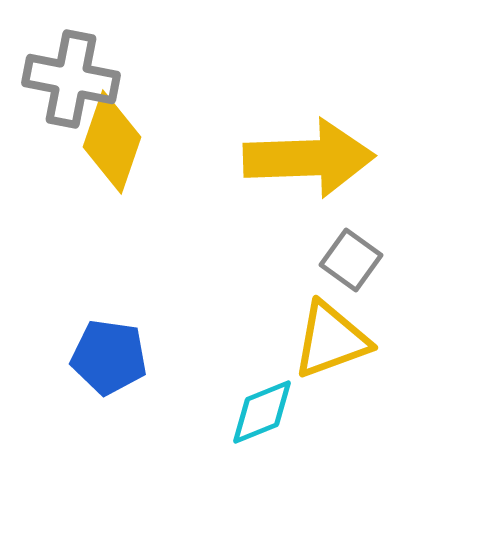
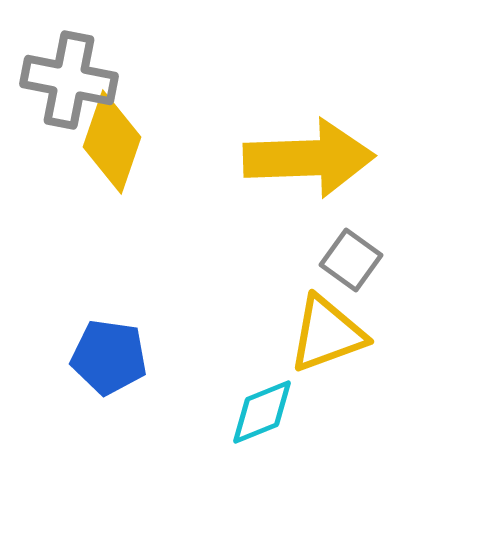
gray cross: moved 2 px left, 1 px down
yellow triangle: moved 4 px left, 6 px up
